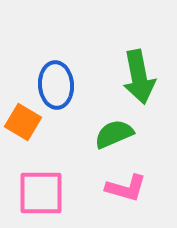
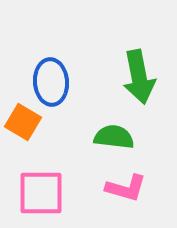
blue ellipse: moved 5 px left, 3 px up
green semicircle: moved 3 px down; rotated 30 degrees clockwise
